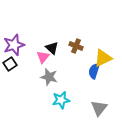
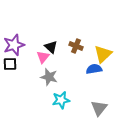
black triangle: moved 1 px left, 1 px up
yellow triangle: moved 4 px up; rotated 18 degrees counterclockwise
black square: rotated 32 degrees clockwise
blue semicircle: moved 2 px up; rotated 63 degrees clockwise
